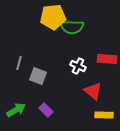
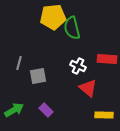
green semicircle: moved 1 px down; rotated 75 degrees clockwise
gray square: rotated 30 degrees counterclockwise
red triangle: moved 5 px left, 3 px up
green arrow: moved 2 px left
